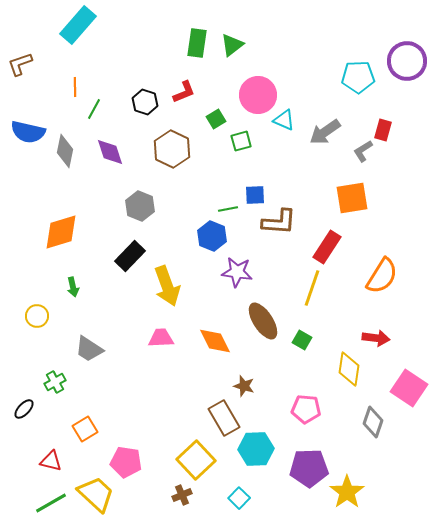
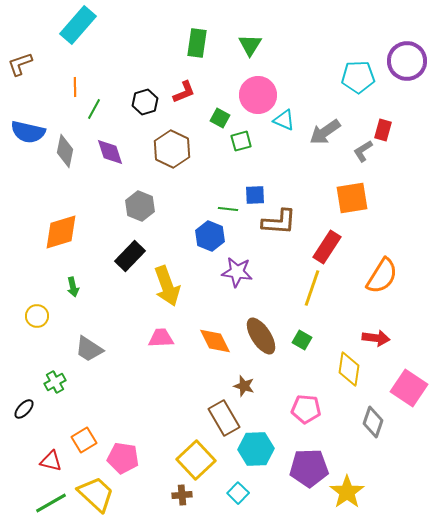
green triangle at (232, 45): moved 18 px right; rotated 20 degrees counterclockwise
black hexagon at (145, 102): rotated 25 degrees clockwise
green square at (216, 119): moved 4 px right, 1 px up; rotated 30 degrees counterclockwise
green line at (228, 209): rotated 18 degrees clockwise
blue hexagon at (212, 236): moved 2 px left
brown ellipse at (263, 321): moved 2 px left, 15 px down
orange square at (85, 429): moved 1 px left, 11 px down
pink pentagon at (126, 462): moved 3 px left, 4 px up
brown cross at (182, 495): rotated 18 degrees clockwise
cyan square at (239, 498): moved 1 px left, 5 px up
